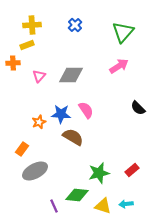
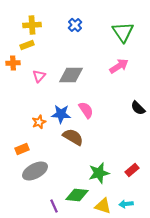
green triangle: rotated 15 degrees counterclockwise
orange rectangle: rotated 32 degrees clockwise
